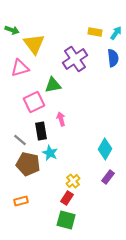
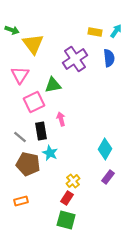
cyan arrow: moved 2 px up
yellow triangle: moved 1 px left
blue semicircle: moved 4 px left
pink triangle: moved 7 px down; rotated 42 degrees counterclockwise
gray line: moved 3 px up
